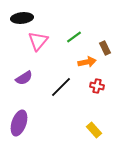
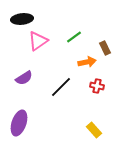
black ellipse: moved 1 px down
pink triangle: rotated 15 degrees clockwise
